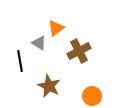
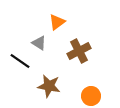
orange triangle: moved 1 px right, 6 px up
black line: rotated 45 degrees counterclockwise
brown star: rotated 15 degrees counterclockwise
orange circle: moved 1 px left
